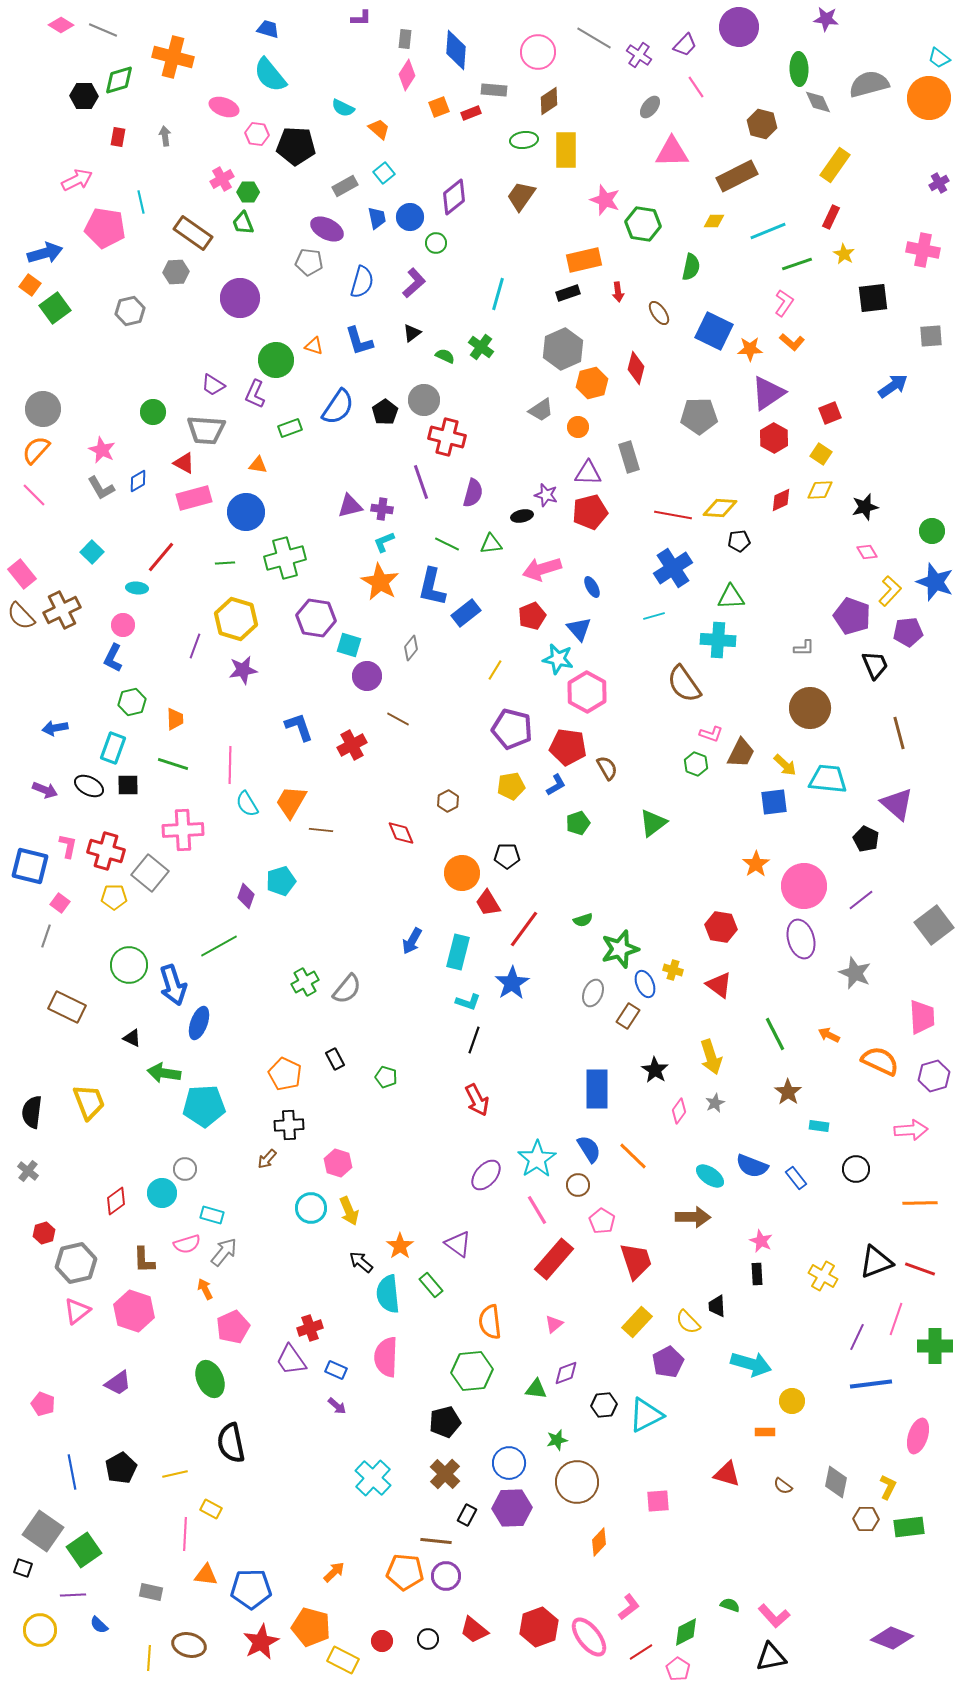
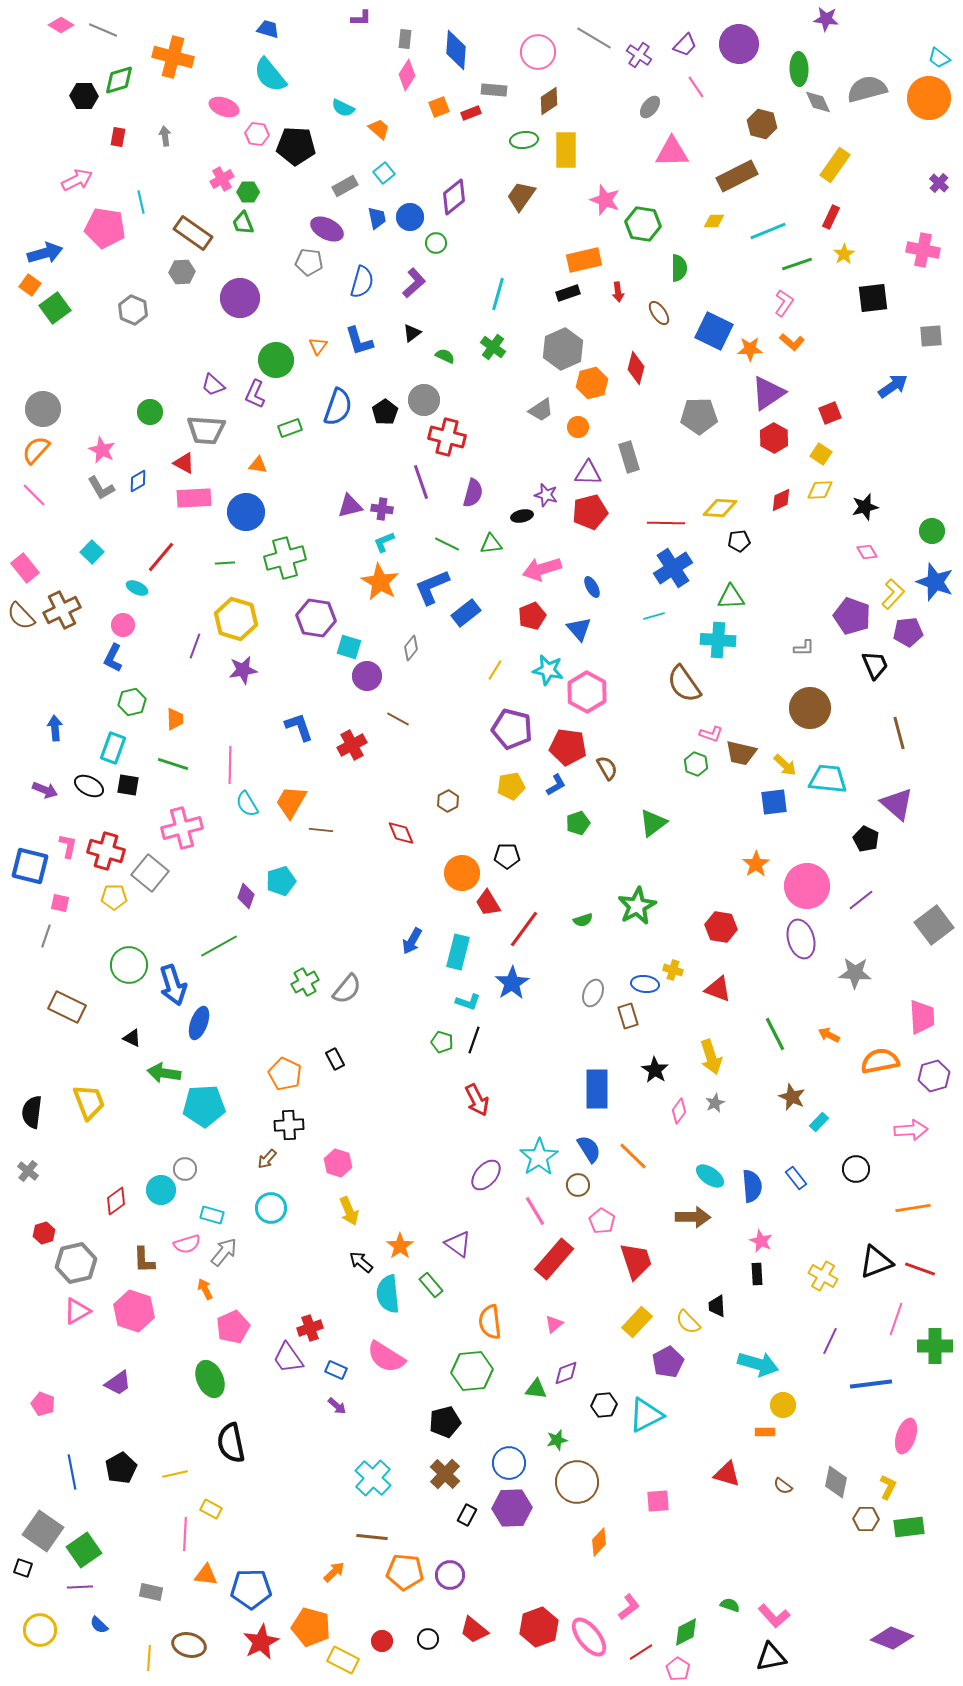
purple circle at (739, 27): moved 17 px down
gray semicircle at (869, 84): moved 2 px left, 5 px down
purple cross at (939, 183): rotated 18 degrees counterclockwise
yellow star at (844, 254): rotated 10 degrees clockwise
green semicircle at (691, 267): moved 12 px left, 1 px down; rotated 12 degrees counterclockwise
gray hexagon at (176, 272): moved 6 px right
gray hexagon at (130, 311): moved 3 px right, 1 px up; rotated 24 degrees counterclockwise
orange triangle at (314, 346): moved 4 px right; rotated 48 degrees clockwise
green cross at (481, 347): moved 12 px right
purple trapezoid at (213, 385): rotated 10 degrees clockwise
blue semicircle at (338, 407): rotated 15 degrees counterclockwise
green circle at (153, 412): moved 3 px left
pink rectangle at (194, 498): rotated 12 degrees clockwise
red line at (673, 515): moved 7 px left, 8 px down; rotated 9 degrees counterclockwise
pink rectangle at (22, 574): moved 3 px right, 6 px up
blue L-shape at (432, 587): rotated 54 degrees clockwise
cyan ellipse at (137, 588): rotated 20 degrees clockwise
yellow L-shape at (890, 591): moved 3 px right, 3 px down
cyan square at (349, 645): moved 2 px down
cyan star at (558, 659): moved 10 px left, 11 px down
blue arrow at (55, 728): rotated 95 degrees clockwise
brown trapezoid at (741, 753): rotated 76 degrees clockwise
black square at (128, 785): rotated 10 degrees clockwise
pink cross at (183, 830): moved 1 px left, 2 px up; rotated 12 degrees counterclockwise
pink circle at (804, 886): moved 3 px right
pink square at (60, 903): rotated 24 degrees counterclockwise
green star at (620, 949): moved 17 px right, 43 px up; rotated 12 degrees counterclockwise
gray star at (855, 973): rotated 20 degrees counterclockwise
blue ellipse at (645, 984): rotated 60 degrees counterclockwise
red triangle at (719, 985): moved 1 px left, 4 px down; rotated 16 degrees counterclockwise
brown rectangle at (628, 1016): rotated 50 degrees counterclockwise
orange semicircle at (880, 1061): rotated 36 degrees counterclockwise
green pentagon at (386, 1077): moved 56 px right, 35 px up
brown star at (788, 1092): moved 4 px right, 5 px down; rotated 12 degrees counterclockwise
cyan rectangle at (819, 1126): moved 4 px up; rotated 54 degrees counterclockwise
cyan star at (537, 1159): moved 2 px right, 2 px up
blue semicircle at (752, 1166): moved 20 px down; rotated 116 degrees counterclockwise
cyan circle at (162, 1193): moved 1 px left, 3 px up
orange line at (920, 1203): moved 7 px left, 5 px down; rotated 8 degrees counterclockwise
cyan circle at (311, 1208): moved 40 px left
pink line at (537, 1210): moved 2 px left, 1 px down
pink triangle at (77, 1311): rotated 8 degrees clockwise
purple line at (857, 1337): moved 27 px left, 4 px down
pink semicircle at (386, 1357): rotated 60 degrees counterclockwise
purple trapezoid at (291, 1360): moved 3 px left, 2 px up
cyan arrow at (751, 1364): moved 7 px right
yellow circle at (792, 1401): moved 9 px left, 4 px down
pink ellipse at (918, 1436): moved 12 px left
brown line at (436, 1541): moved 64 px left, 4 px up
purple circle at (446, 1576): moved 4 px right, 1 px up
purple line at (73, 1595): moved 7 px right, 8 px up
